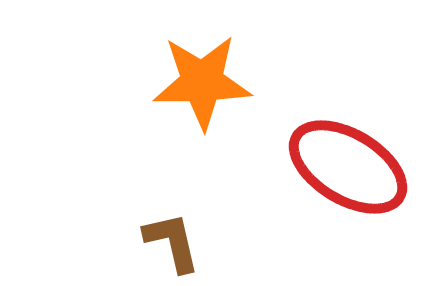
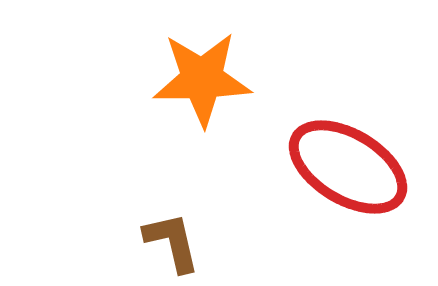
orange star: moved 3 px up
